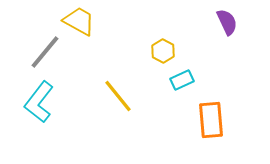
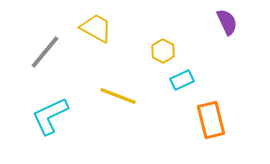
yellow trapezoid: moved 17 px right, 7 px down
yellow line: rotated 30 degrees counterclockwise
cyan L-shape: moved 11 px right, 14 px down; rotated 27 degrees clockwise
orange rectangle: rotated 9 degrees counterclockwise
